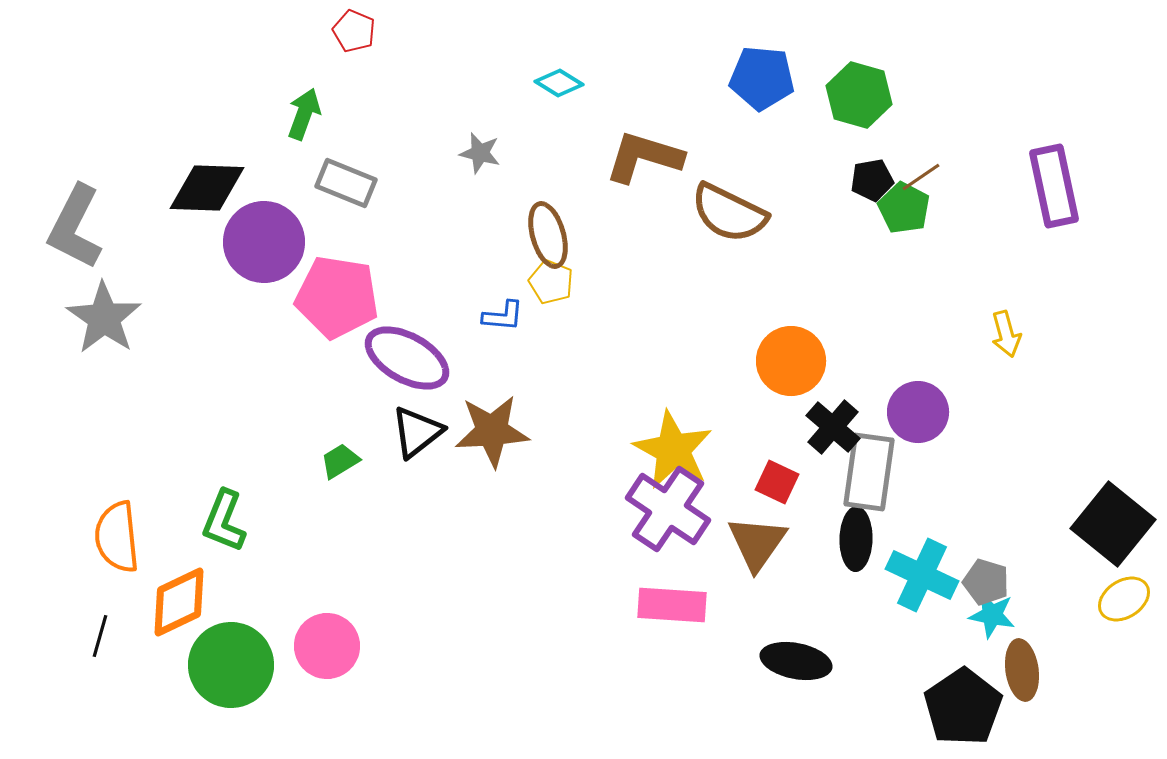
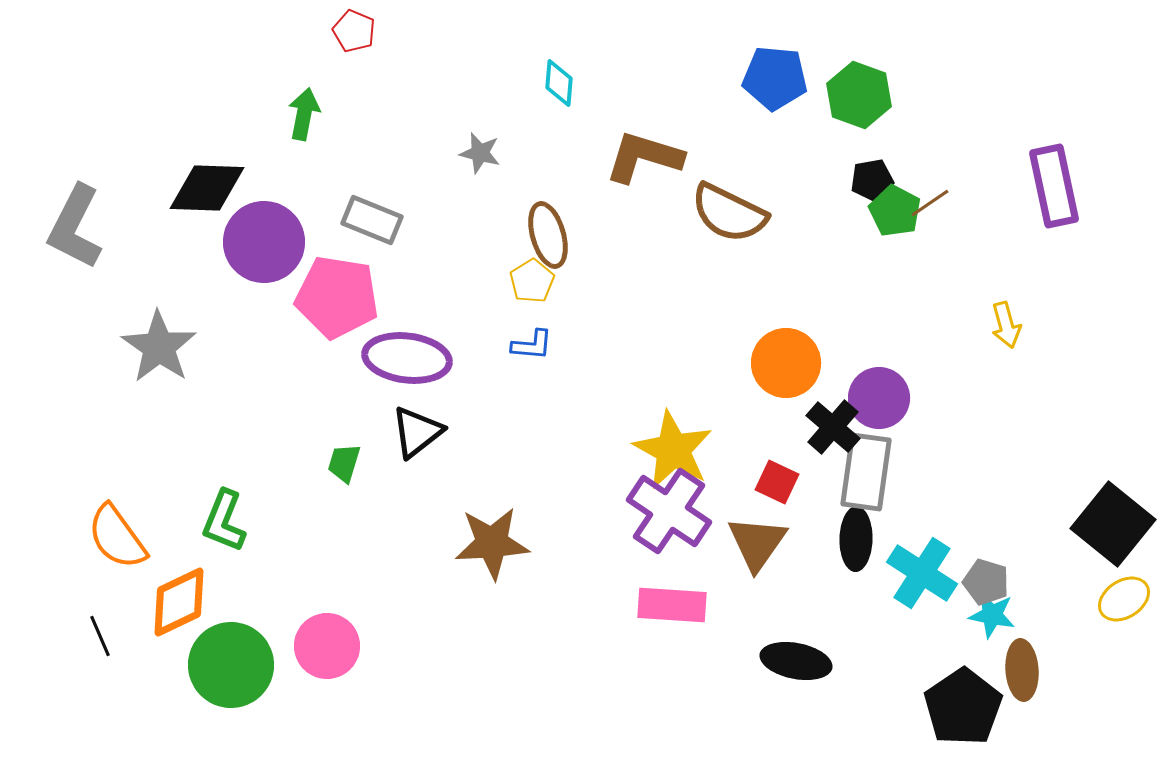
blue pentagon at (762, 78): moved 13 px right
cyan diamond at (559, 83): rotated 63 degrees clockwise
green hexagon at (859, 95): rotated 4 degrees clockwise
green arrow at (304, 114): rotated 9 degrees counterclockwise
brown line at (921, 177): moved 9 px right, 26 px down
gray rectangle at (346, 183): moved 26 px right, 37 px down
green pentagon at (904, 208): moved 9 px left, 3 px down
yellow pentagon at (551, 282): moved 19 px left, 1 px up; rotated 18 degrees clockwise
blue L-shape at (503, 316): moved 29 px right, 29 px down
gray star at (104, 318): moved 55 px right, 29 px down
yellow arrow at (1006, 334): moved 9 px up
purple ellipse at (407, 358): rotated 22 degrees counterclockwise
orange circle at (791, 361): moved 5 px left, 2 px down
purple circle at (918, 412): moved 39 px left, 14 px up
brown star at (492, 431): moved 112 px down
green trapezoid at (340, 461): moved 4 px right, 2 px down; rotated 42 degrees counterclockwise
gray rectangle at (869, 472): moved 3 px left
purple cross at (668, 509): moved 1 px right, 2 px down
orange semicircle at (117, 537): rotated 30 degrees counterclockwise
cyan cross at (922, 575): moved 2 px up; rotated 8 degrees clockwise
black line at (100, 636): rotated 39 degrees counterclockwise
brown ellipse at (1022, 670): rotated 4 degrees clockwise
